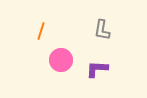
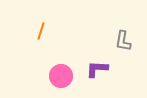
gray L-shape: moved 21 px right, 11 px down
pink circle: moved 16 px down
